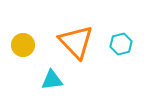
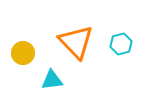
yellow circle: moved 8 px down
